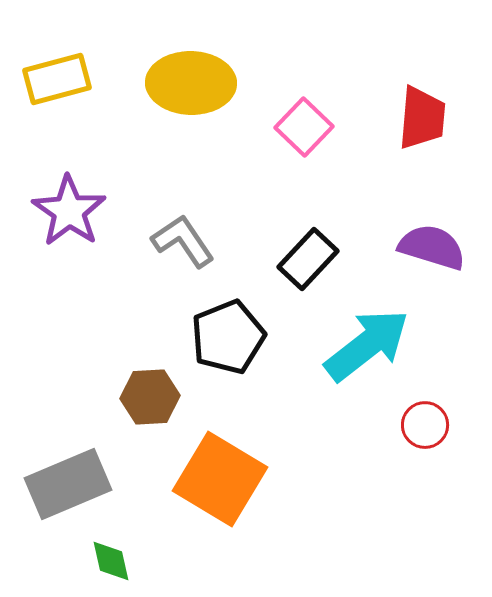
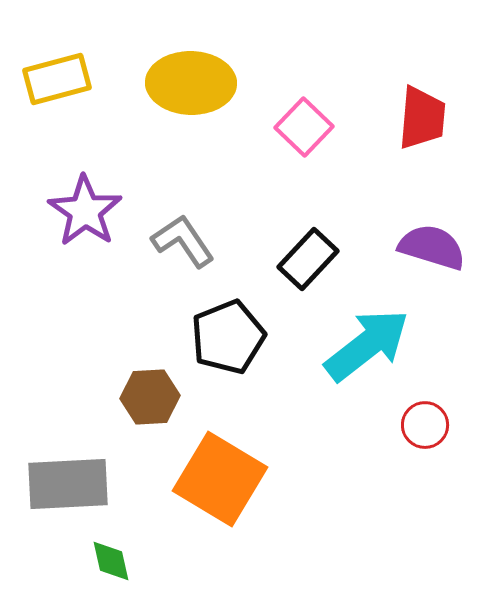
purple star: moved 16 px right
gray rectangle: rotated 20 degrees clockwise
